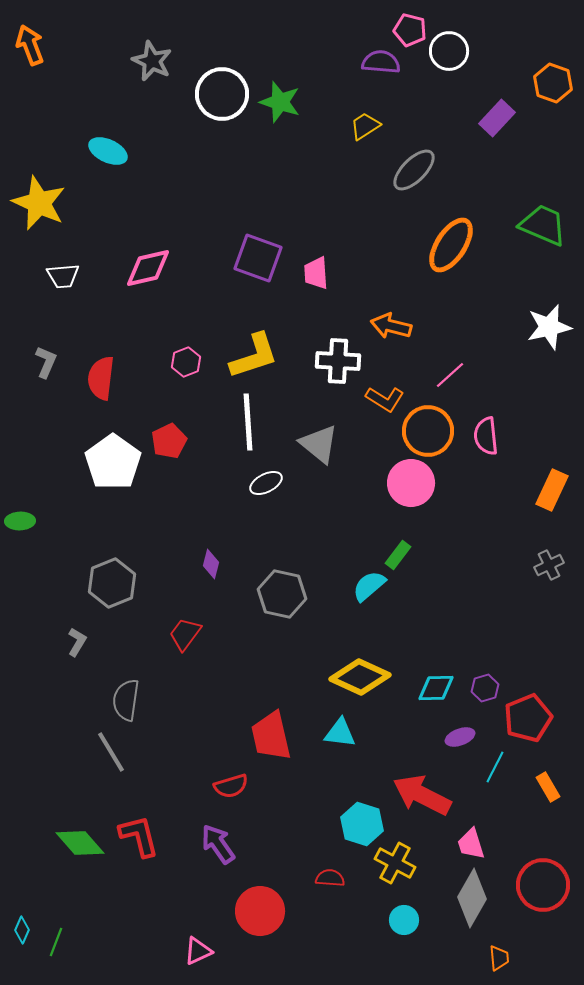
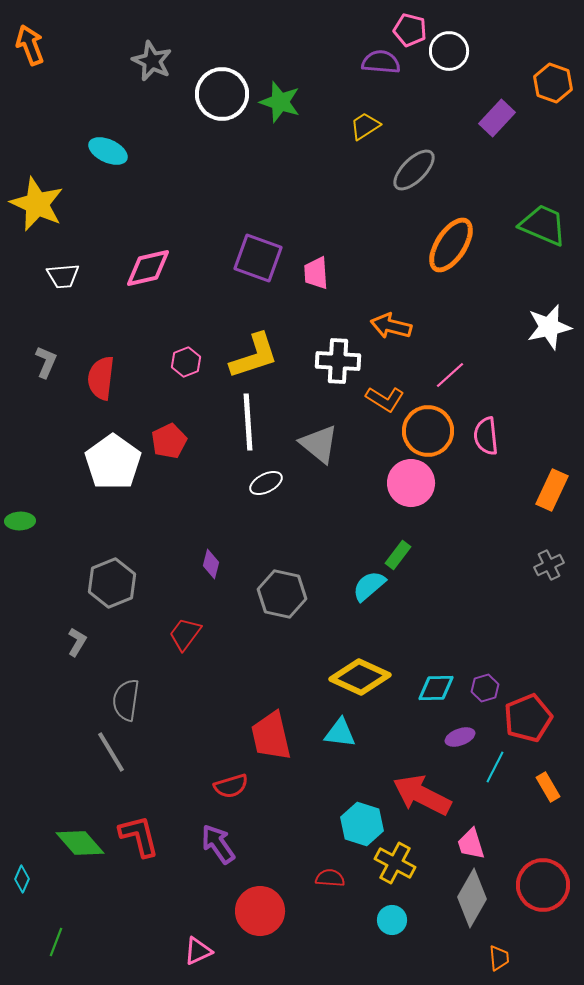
yellow star at (39, 203): moved 2 px left, 1 px down
cyan circle at (404, 920): moved 12 px left
cyan diamond at (22, 930): moved 51 px up
